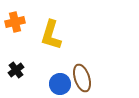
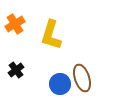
orange cross: moved 2 px down; rotated 18 degrees counterclockwise
